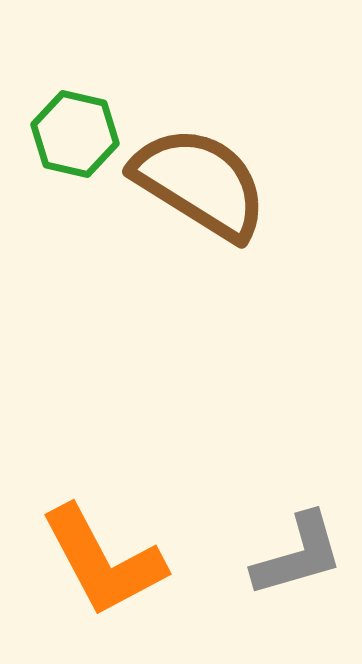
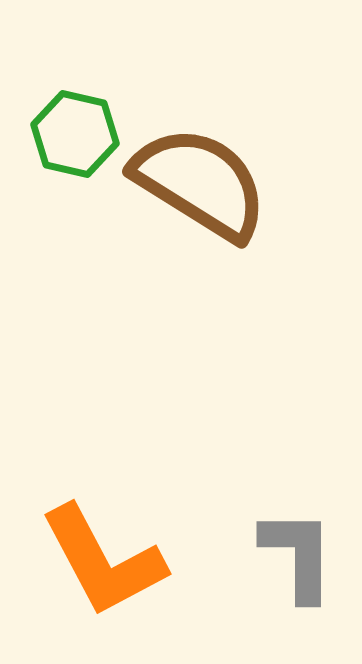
gray L-shape: rotated 74 degrees counterclockwise
